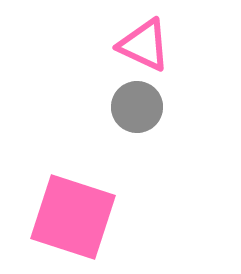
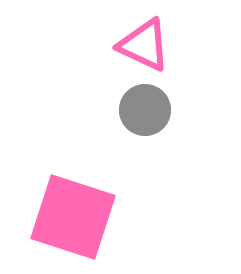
gray circle: moved 8 px right, 3 px down
